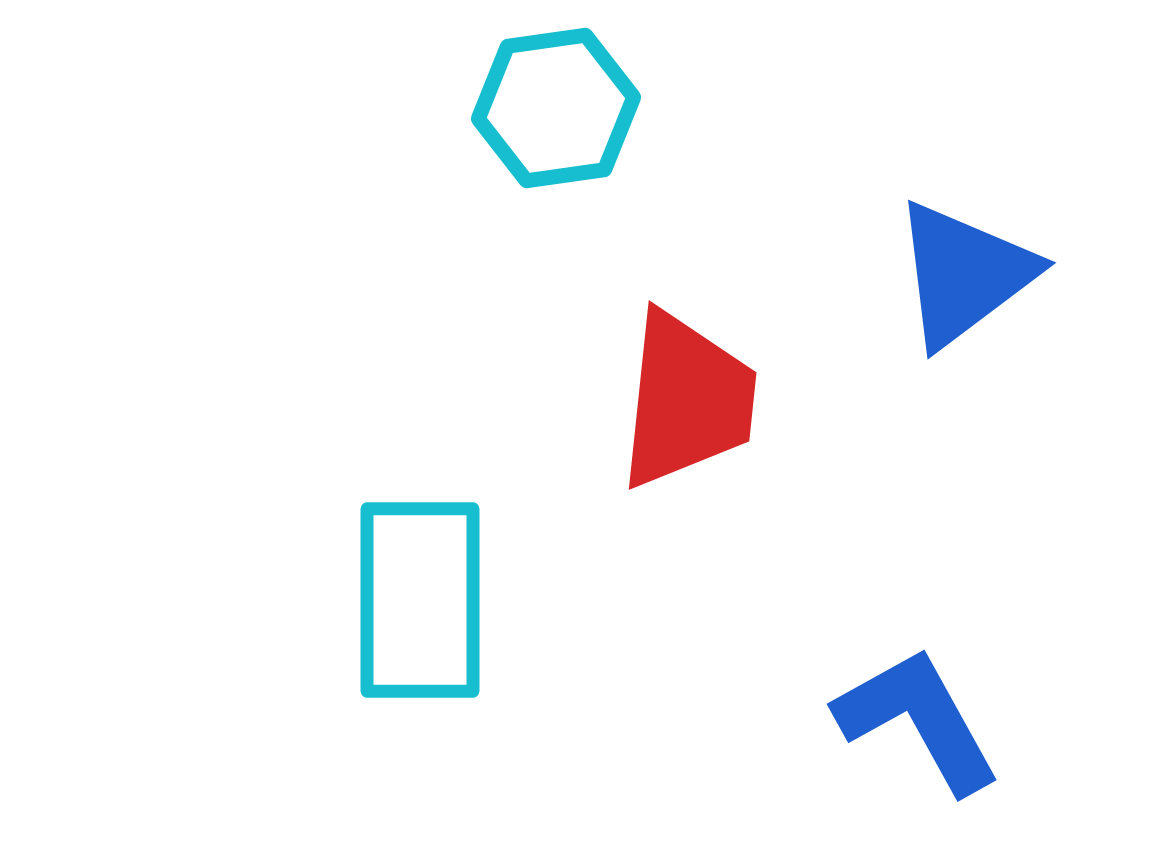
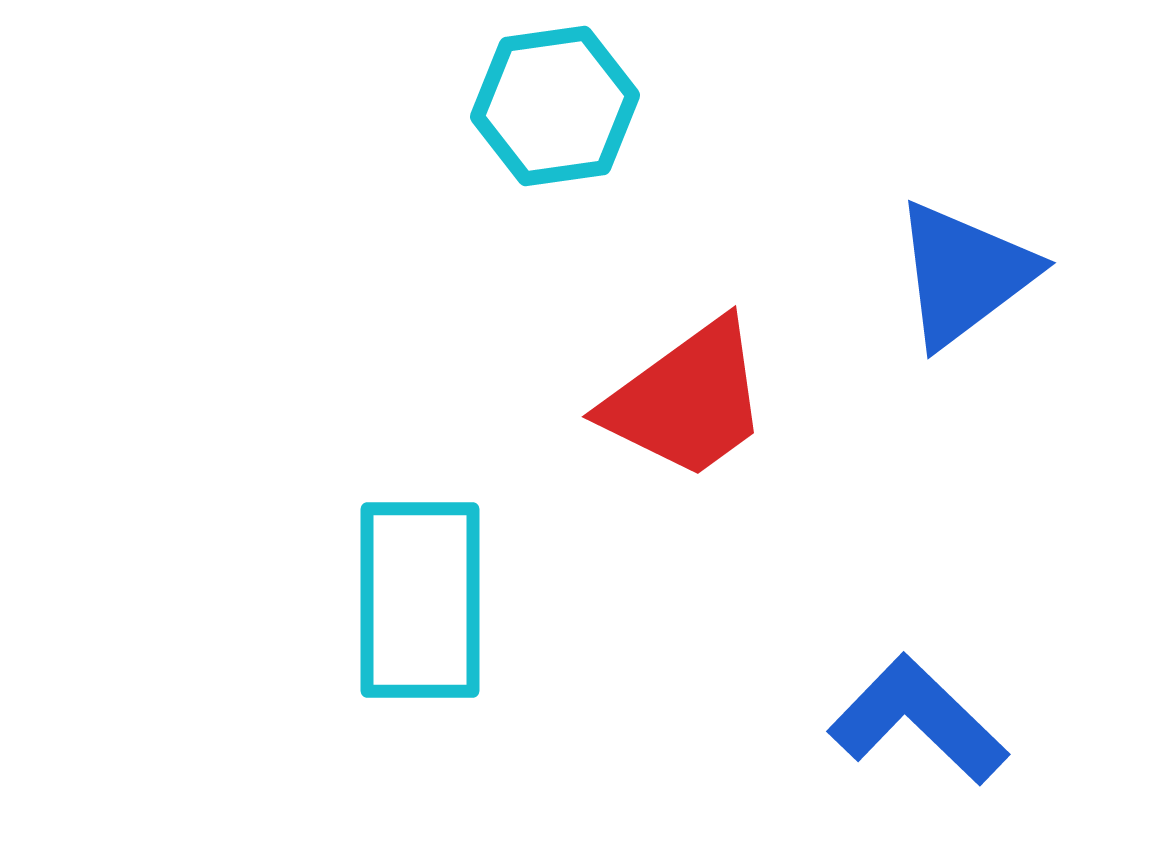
cyan hexagon: moved 1 px left, 2 px up
red trapezoid: rotated 48 degrees clockwise
blue L-shape: rotated 17 degrees counterclockwise
